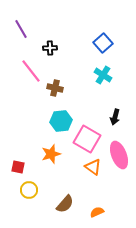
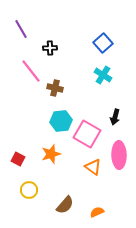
pink square: moved 5 px up
pink ellipse: rotated 20 degrees clockwise
red square: moved 8 px up; rotated 16 degrees clockwise
brown semicircle: moved 1 px down
